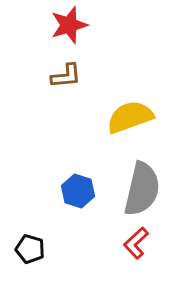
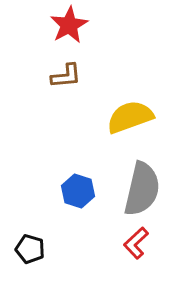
red star: rotated 12 degrees counterclockwise
